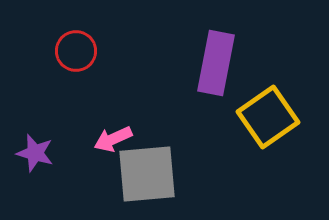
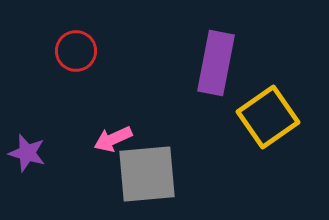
purple star: moved 8 px left
